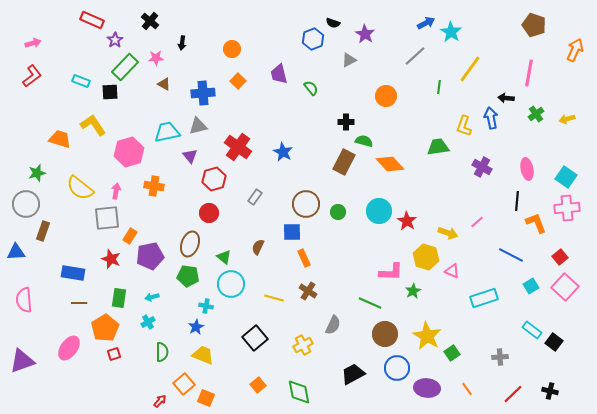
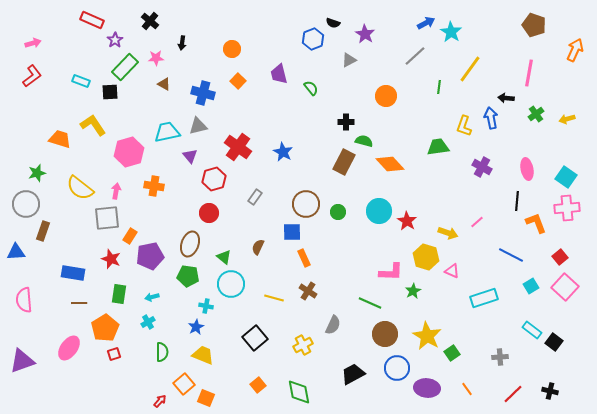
blue cross at (203, 93): rotated 20 degrees clockwise
green rectangle at (119, 298): moved 4 px up
